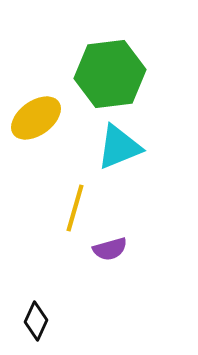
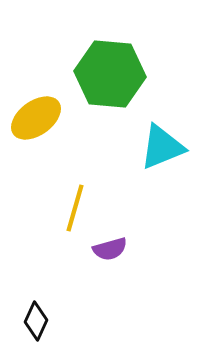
green hexagon: rotated 12 degrees clockwise
cyan triangle: moved 43 px right
